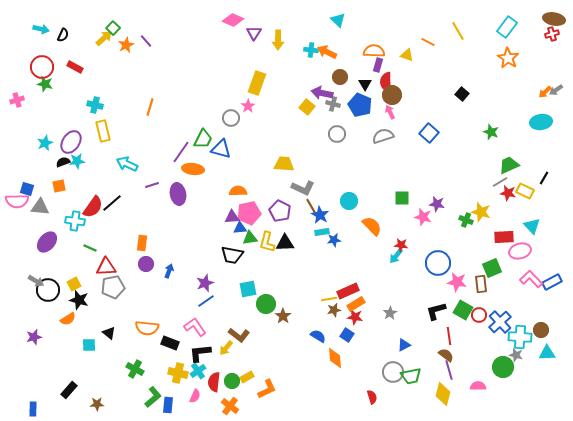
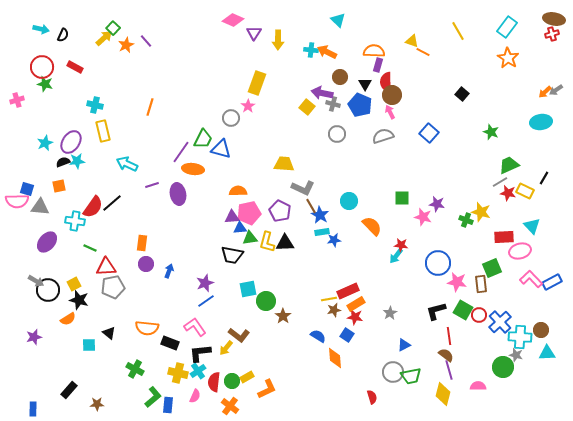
orange line at (428, 42): moved 5 px left, 10 px down
yellow triangle at (407, 55): moved 5 px right, 14 px up
green circle at (266, 304): moved 3 px up
